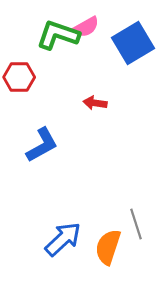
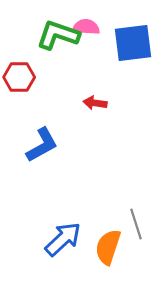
pink semicircle: rotated 148 degrees counterclockwise
blue square: rotated 24 degrees clockwise
